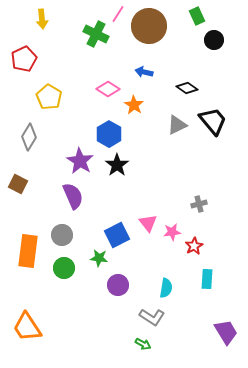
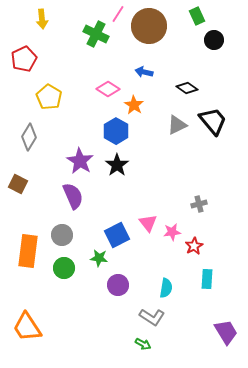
blue hexagon: moved 7 px right, 3 px up
